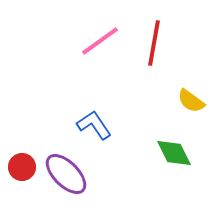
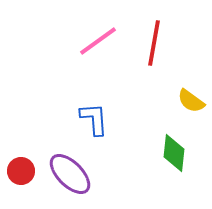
pink line: moved 2 px left
blue L-shape: moved 6 px up; rotated 30 degrees clockwise
green diamond: rotated 33 degrees clockwise
red circle: moved 1 px left, 4 px down
purple ellipse: moved 4 px right
